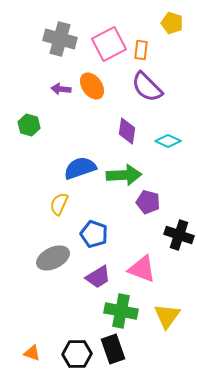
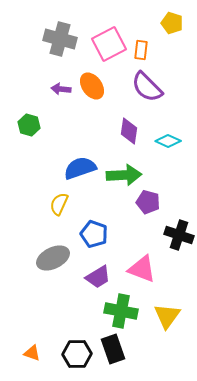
purple diamond: moved 2 px right
